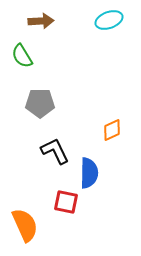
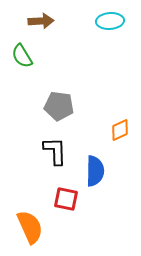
cyan ellipse: moved 1 px right, 1 px down; rotated 16 degrees clockwise
gray pentagon: moved 19 px right, 3 px down; rotated 8 degrees clockwise
orange diamond: moved 8 px right
black L-shape: rotated 24 degrees clockwise
blue semicircle: moved 6 px right, 2 px up
red square: moved 3 px up
orange semicircle: moved 5 px right, 2 px down
